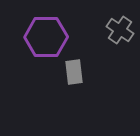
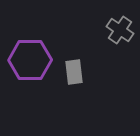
purple hexagon: moved 16 px left, 23 px down
